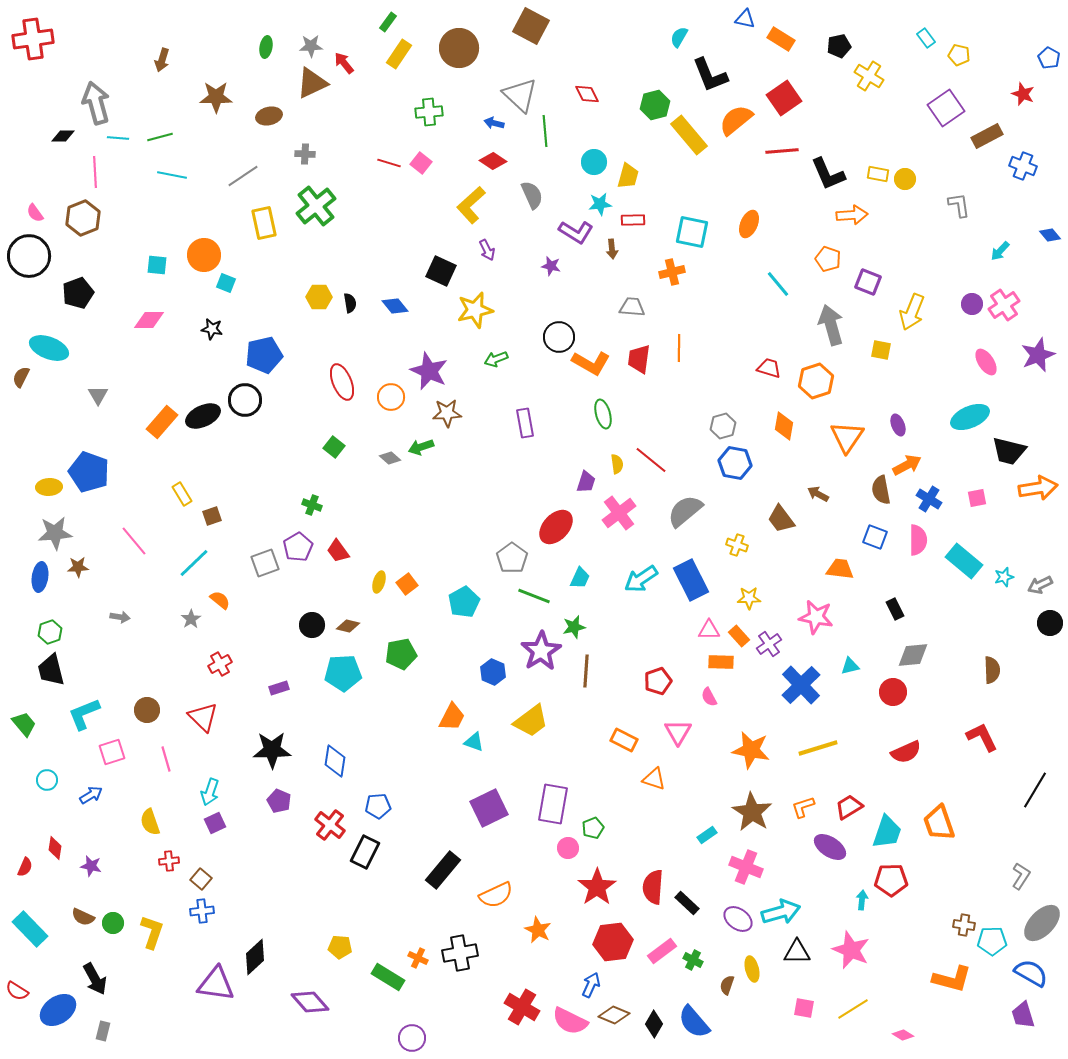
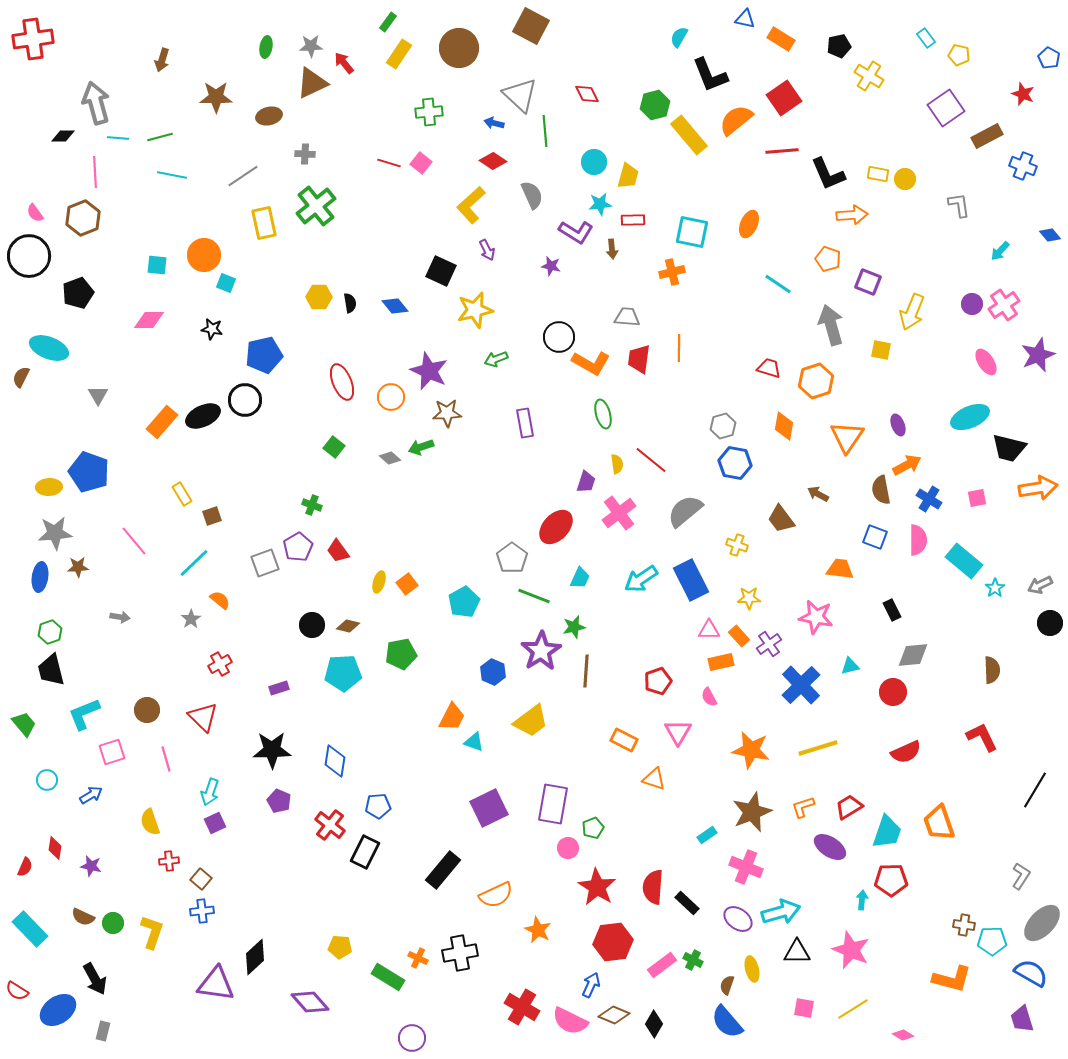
cyan line at (778, 284): rotated 16 degrees counterclockwise
gray trapezoid at (632, 307): moved 5 px left, 10 px down
black trapezoid at (1009, 451): moved 3 px up
cyan star at (1004, 577): moved 9 px left, 11 px down; rotated 18 degrees counterclockwise
black rectangle at (895, 609): moved 3 px left, 1 px down
orange rectangle at (721, 662): rotated 15 degrees counterclockwise
brown star at (752, 812): rotated 18 degrees clockwise
red star at (597, 887): rotated 6 degrees counterclockwise
pink rectangle at (662, 951): moved 14 px down
purple trapezoid at (1023, 1015): moved 1 px left, 4 px down
blue semicircle at (694, 1022): moved 33 px right
